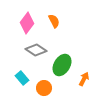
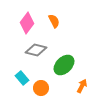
gray diamond: rotated 20 degrees counterclockwise
green ellipse: moved 2 px right; rotated 15 degrees clockwise
orange arrow: moved 2 px left, 7 px down
orange circle: moved 3 px left
